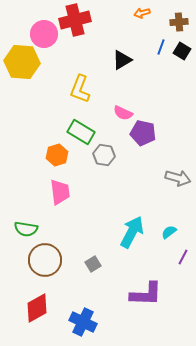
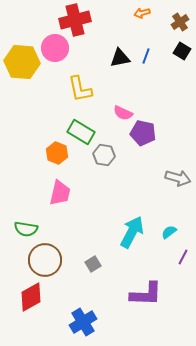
brown cross: moved 1 px right; rotated 30 degrees counterclockwise
pink circle: moved 11 px right, 14 px down
blue line: moved 15 px left, 9 px down
black triangle: moved 2 px left, 2 px up; rotated 20 degrees clockwise
yellow L-shape: rotated 32 degrees counterclockwise
orange hexagon: moved 2 px up; rotated 20 degrees counterclockwise
pink trapezoid: moved 1 px down; rotated 20 degrees clockwise
red diamond: moved 6 px left, 11 px up
blue cross: rotated 32 degrees clockwise
